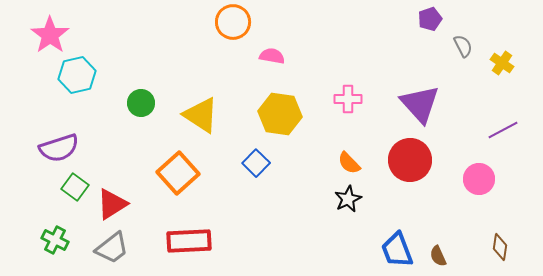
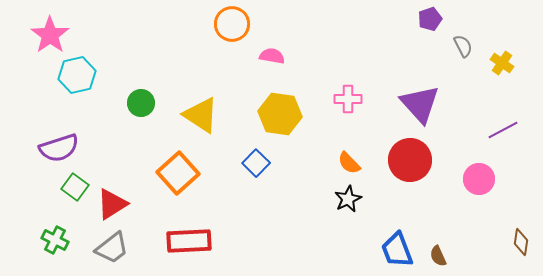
orange circle: moved 1 px left, 2 px down
brown diamond: moved 21 px right, 5 px up
